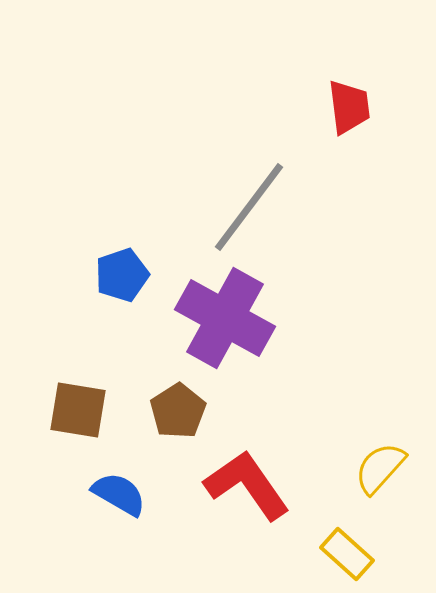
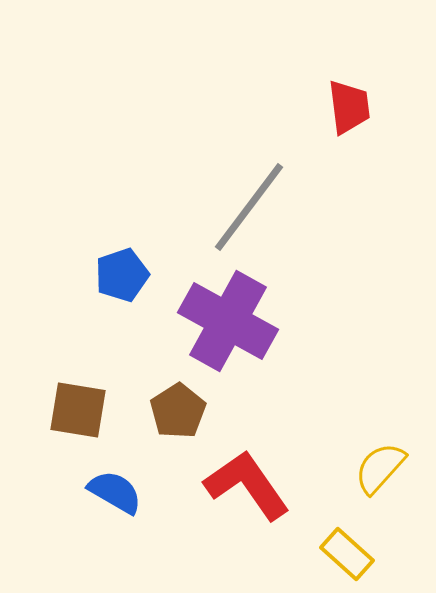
purple cross: moved 3 px right, 3 px down
blue semicircle: moved 4 px left, 2 px up
